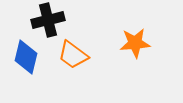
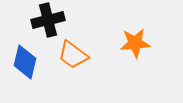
blue diamond: moved 1 px left, 5 px down
